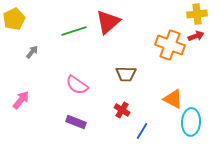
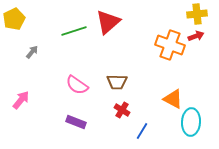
brown trapezoid: moved 9 px left, 8 px down
